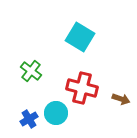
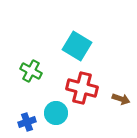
cyan square: moved 3 px left, 9 px down
green cross: rotated 10 degrees counterclockwise
blue cross: moved 2 px left, 3 px down; rotated 12 degrees clockwise
